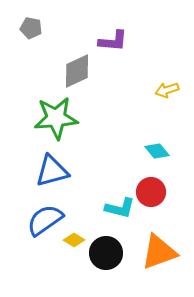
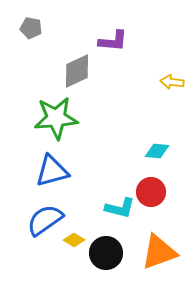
yellow arrow: moved 5 px right, 8 px up; rotated 25 degrees clockwise
cyan diamond: rotated 45 degrees counterclockwise
